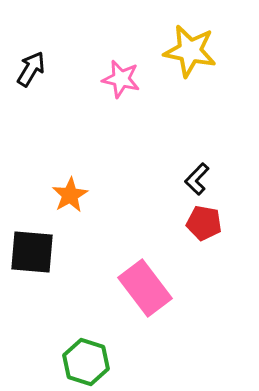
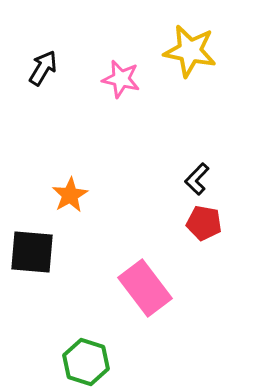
black arrow: moved 12 px right, 1 px up
